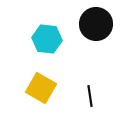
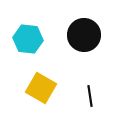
black circle: moved 12 px left, 11 px down
cyan hexagon: moved 19 px left
